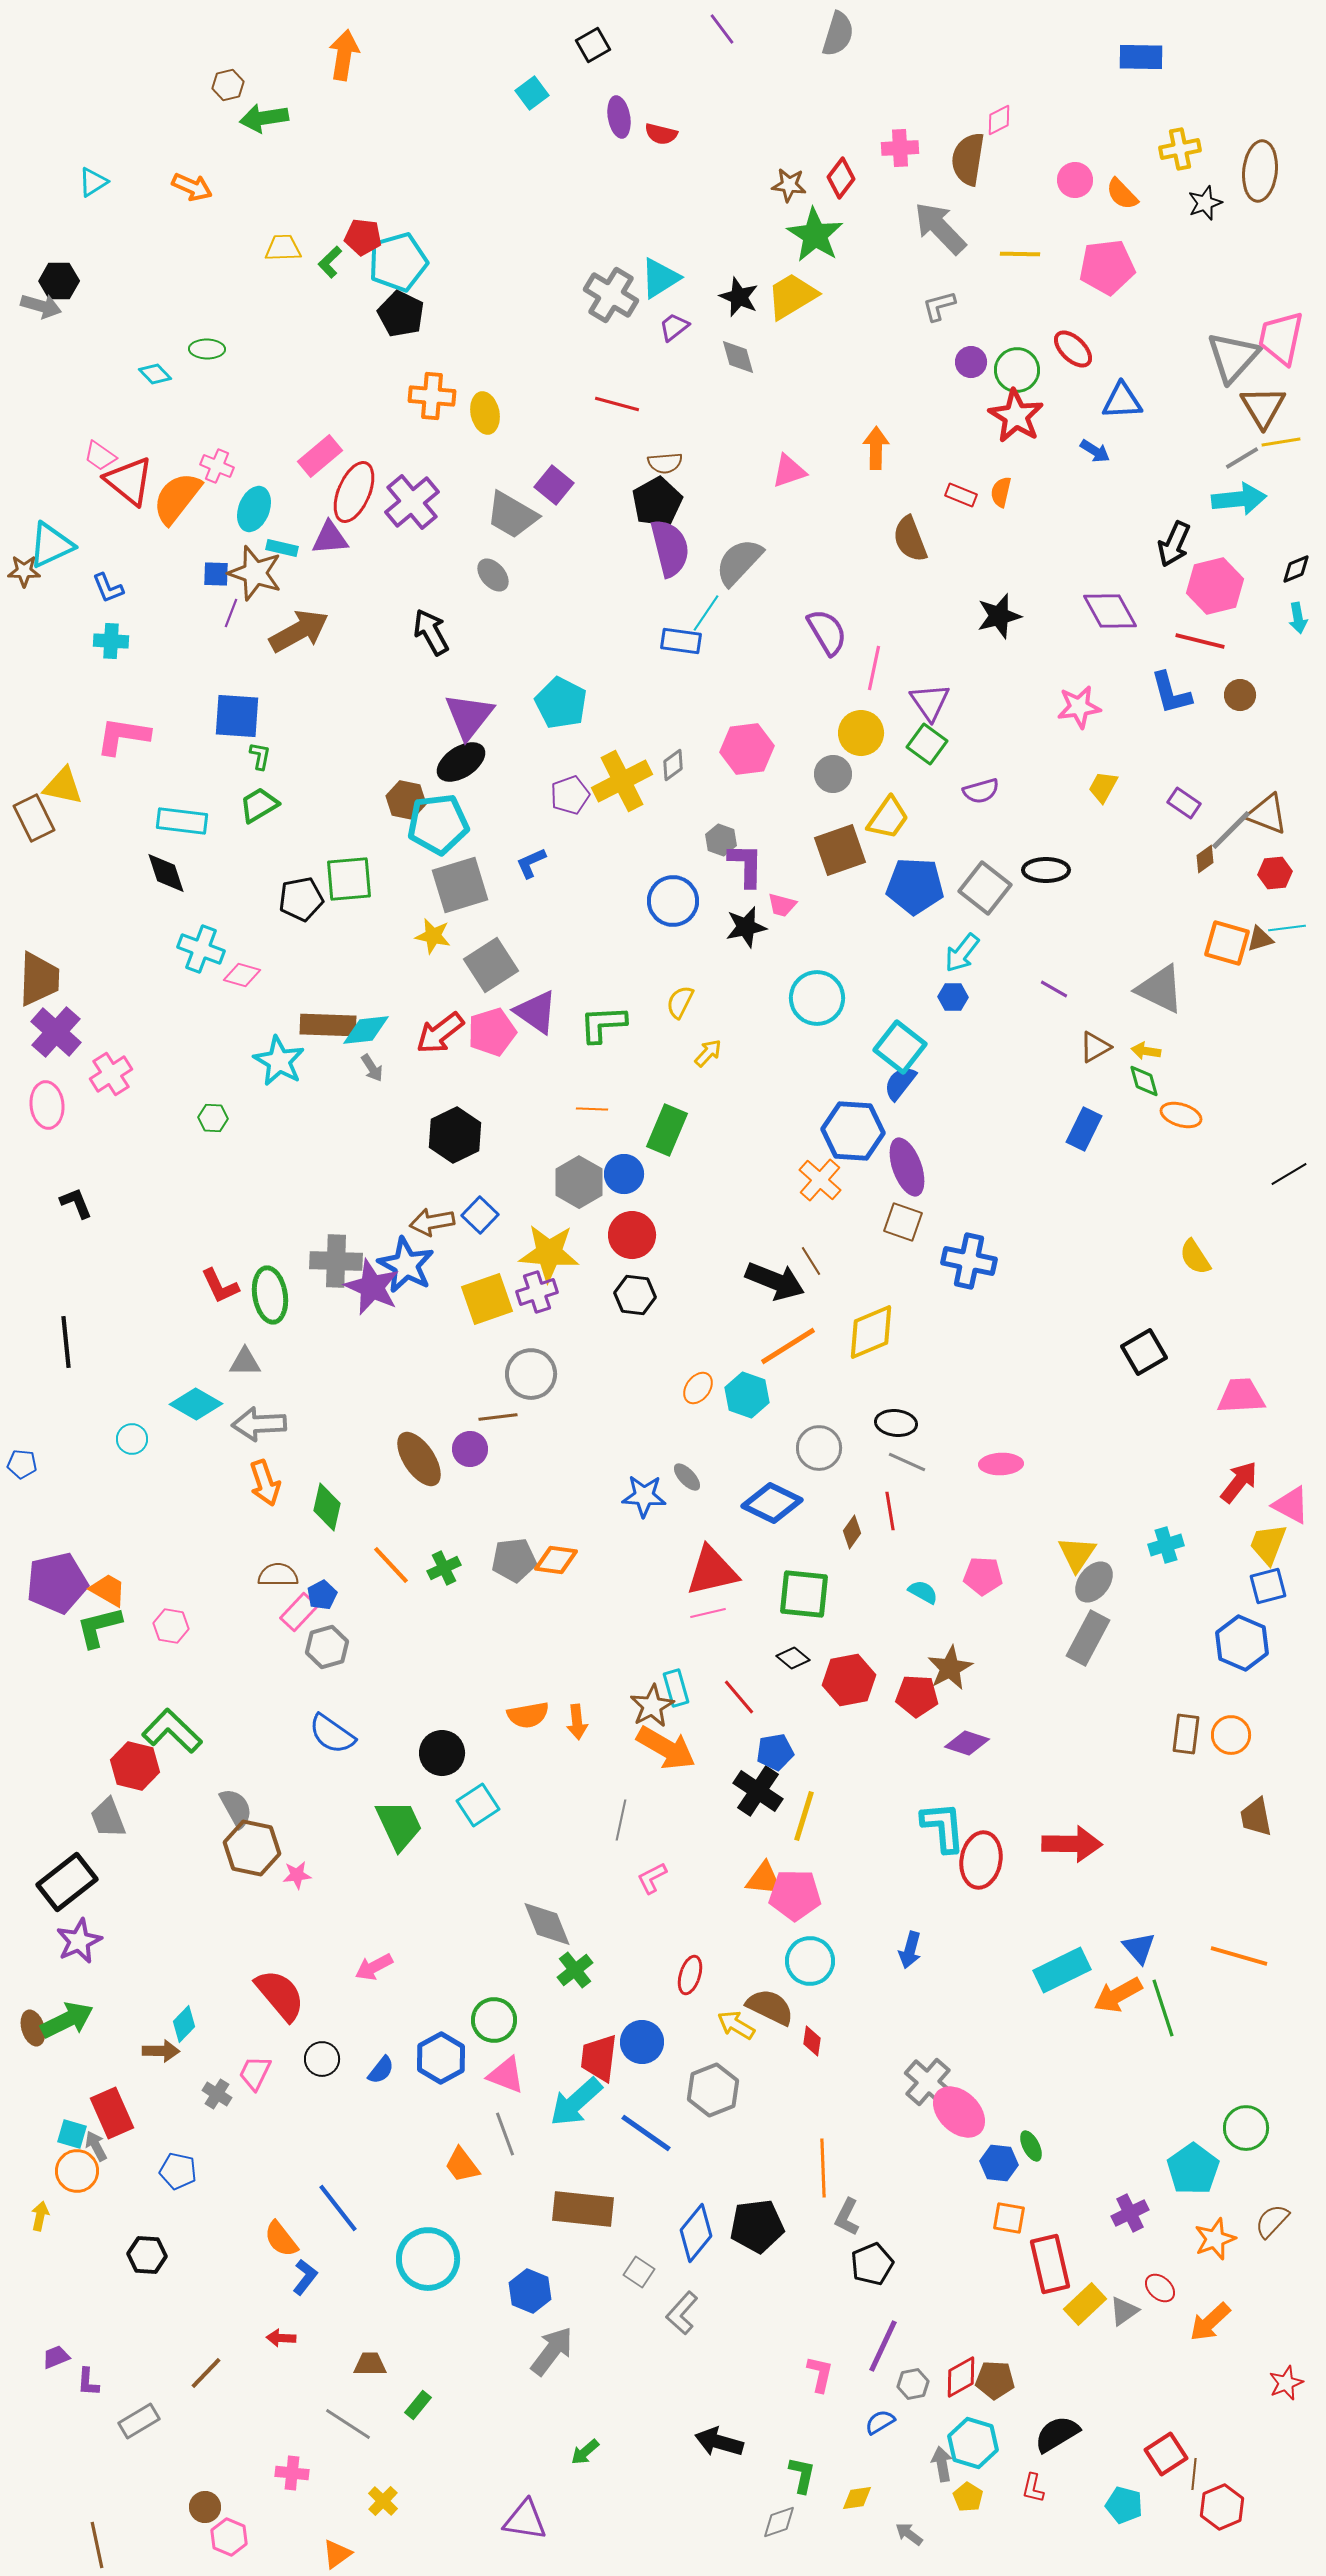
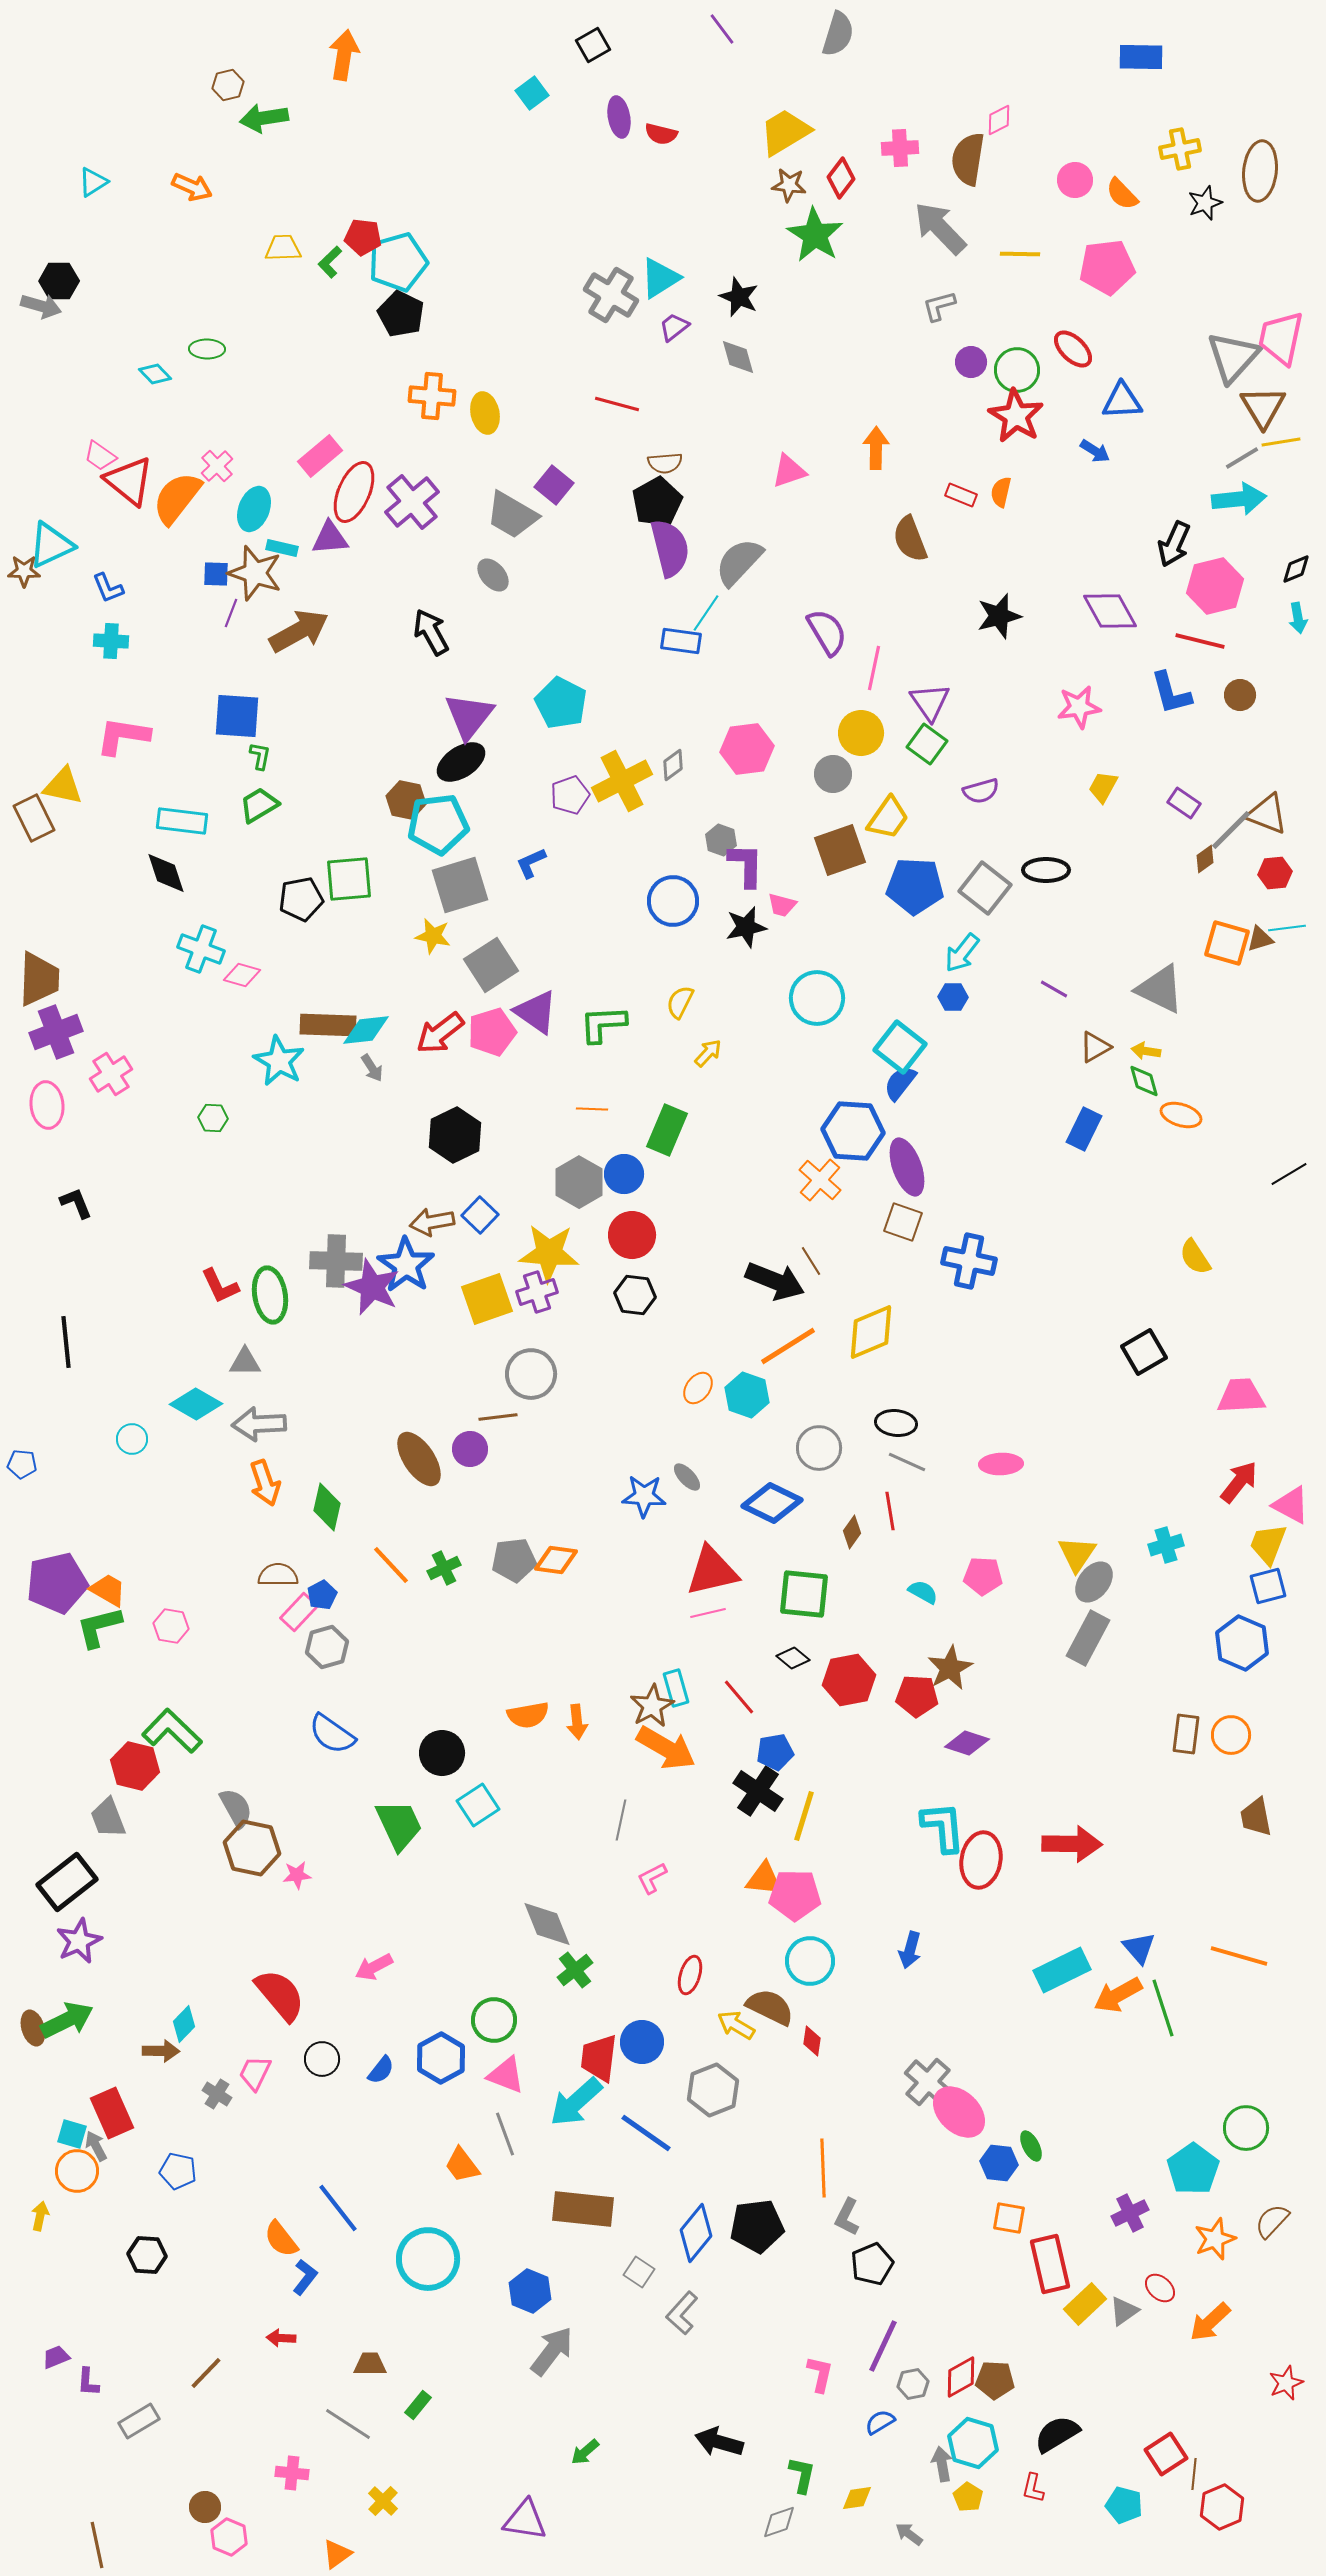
yellow trapezoid at (792, 296): moved 7 px left, 164 px up
pink cross at (217, 466): rotated 24 degrees clockwise
purple cross at (56, 1032): rotated 27 degrees clockwise
blue star at (406, 1265): rotated 6 degrees clockwise
